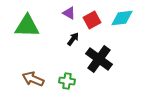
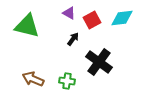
green triangle: rotated 12 degrees clockwise
black cross: moved 3 px down
